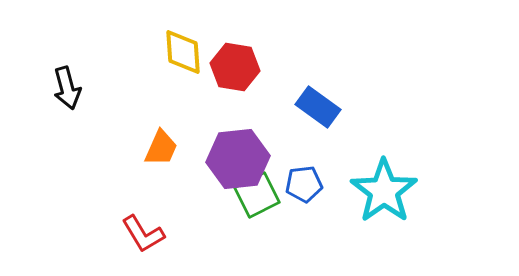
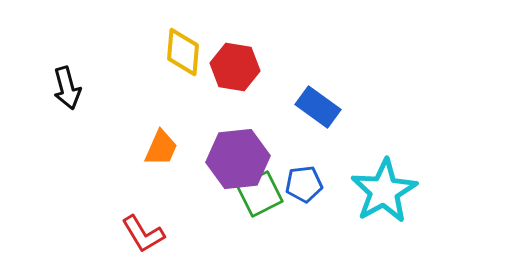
yellow diamond: rotated 9 degrees clockwise
cyan star: rotated 6 degrees clockwise
green square: moved 3 px right, 1 px up
